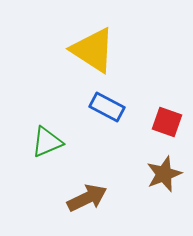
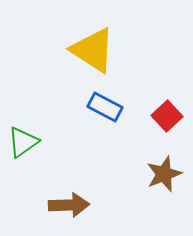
blue rectangle: moved 2 px left
red square: moved 6 px up; rotated 28 degrees clockwise
green triangle: moved 24 px left; rotated 12 degrees counterclockwise
brown arrow: moved 18 px left, 7 px down; rotated 24 degrees clockwise
